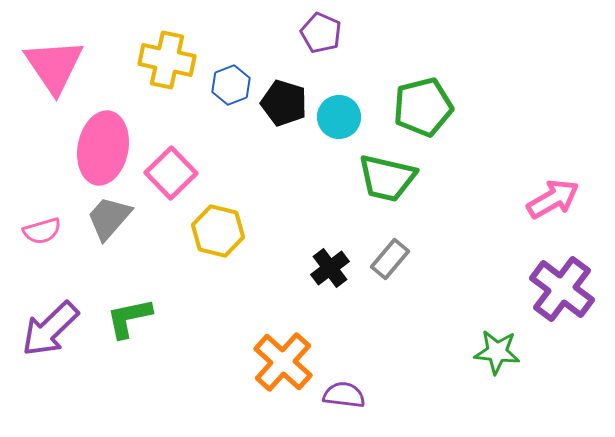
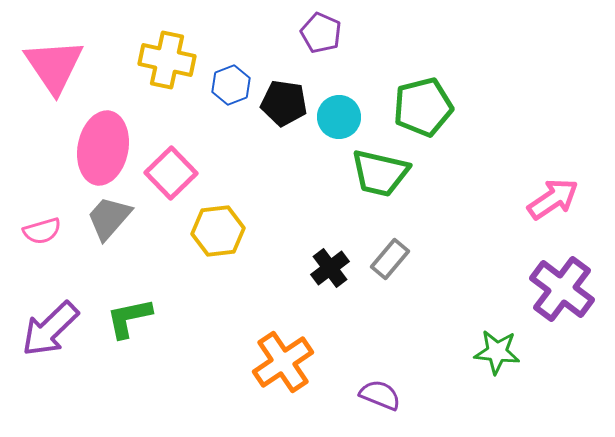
black pentagon: rotated 9 degrees counterclockwise
green trapezoid: moved 7 px left, 5 px up
pink arrow: rotated 4 degrees counterclockwise
yellow hexagon: rotated 21 degrees counterclockwise
orange cross: rotated 14 degrees clockwise
purple semicircle: moved 36 px right; rotated 15 degrees clockwise
